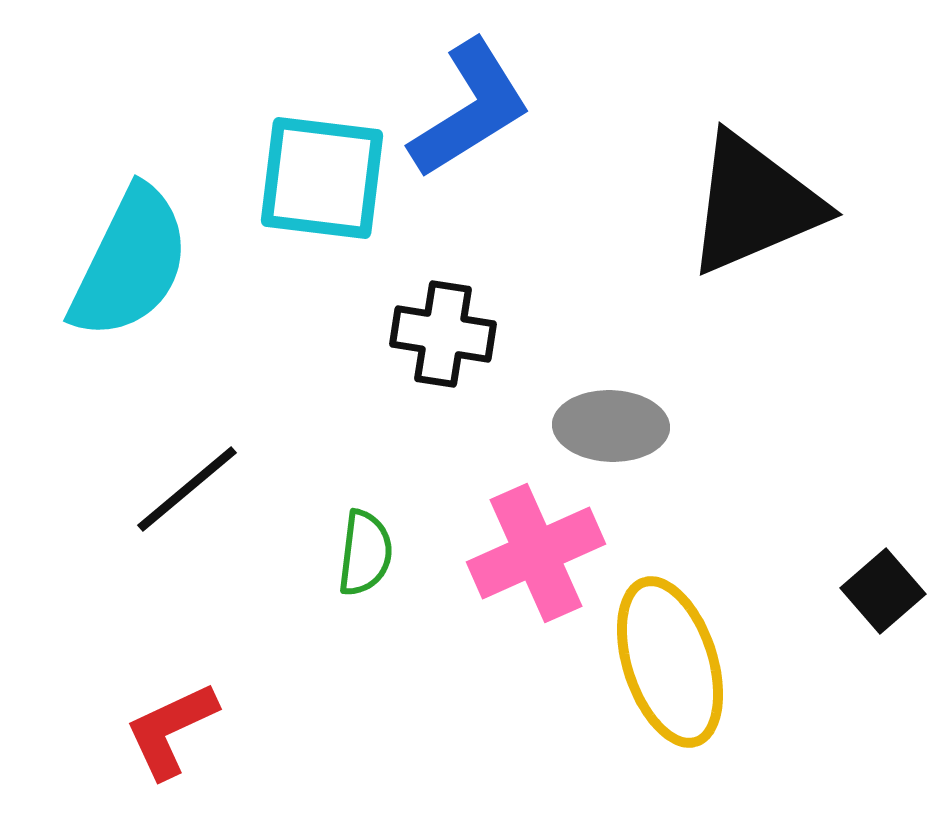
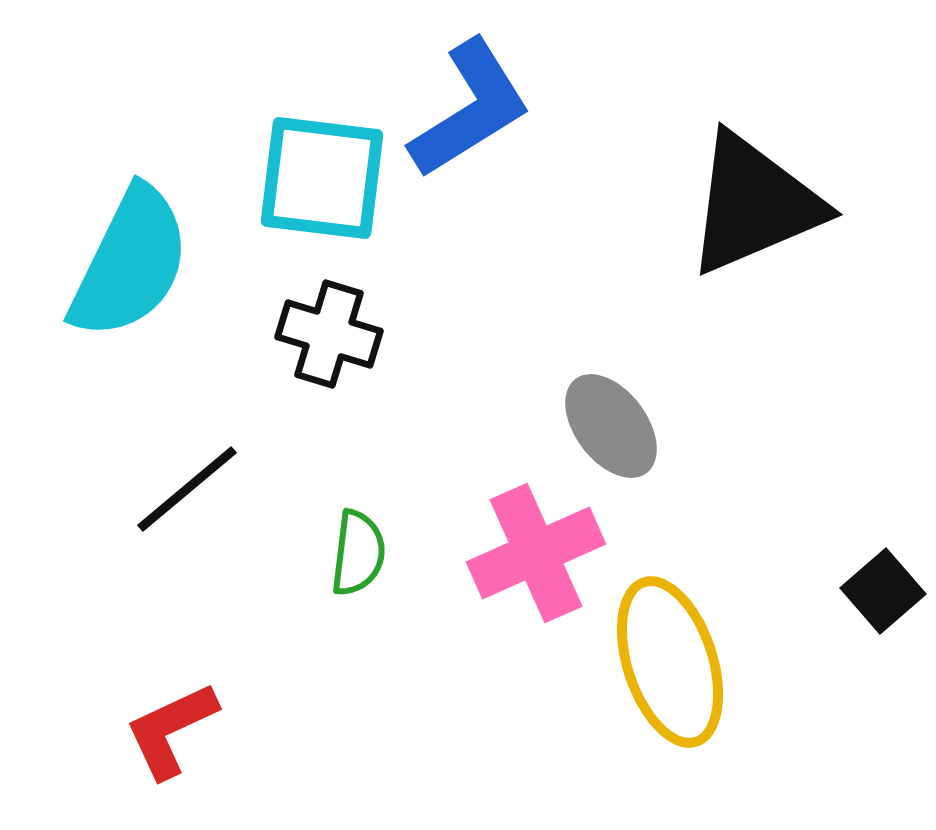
black cross: moved 114 px left; rotated 8 degrees clockwise
gray ellipse: rotated 51 degrees clockwise
green semicircle: moved 7 px left
